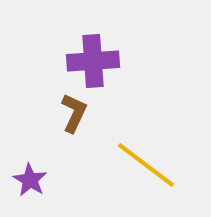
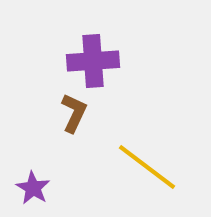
yellow line: moved 1 px right, 2 px down
purple star: moved 3 px right, 8 px down
